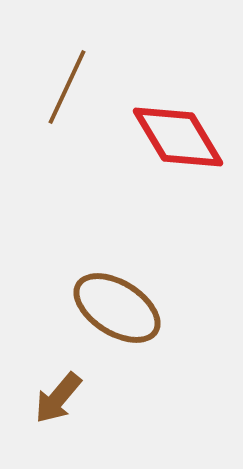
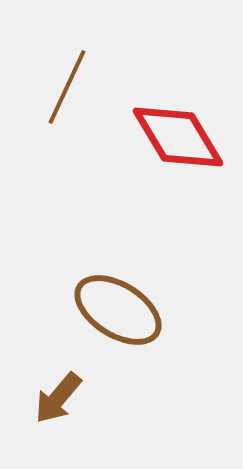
brown ellipse: moved 1 px right, 2 px down
